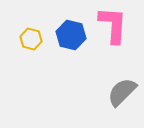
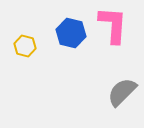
blue hexagon: moved 2 px up
yellow hexagon: moved 6 px left, 7 px down
